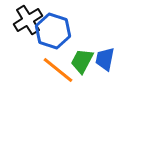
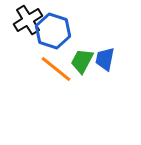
orange line: moved 2 px left, 1 px up
